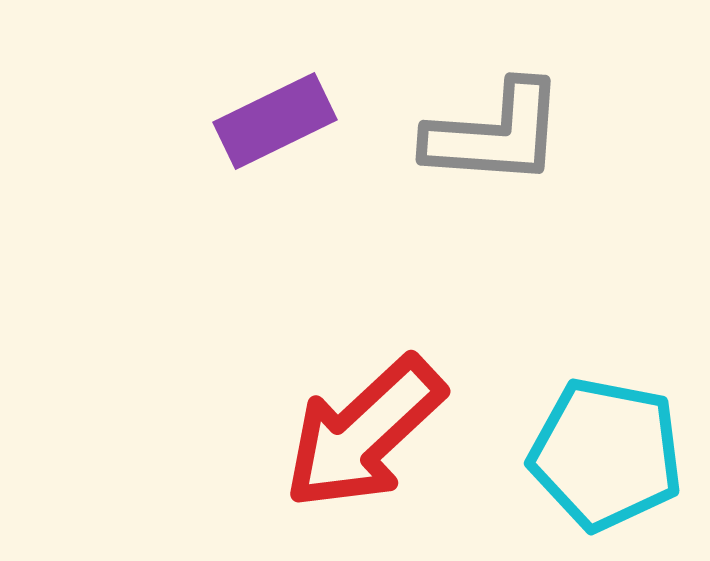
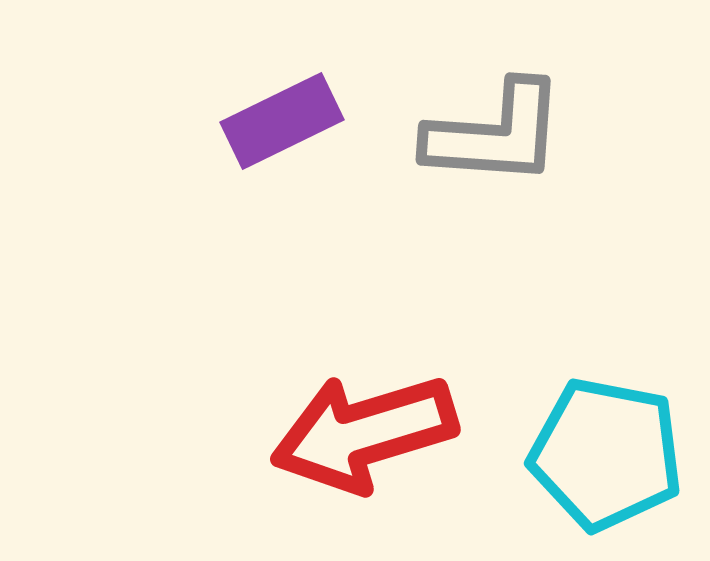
purple rectangle: moved 7 px right
red arrow: rotated 26 degrees clockwise
